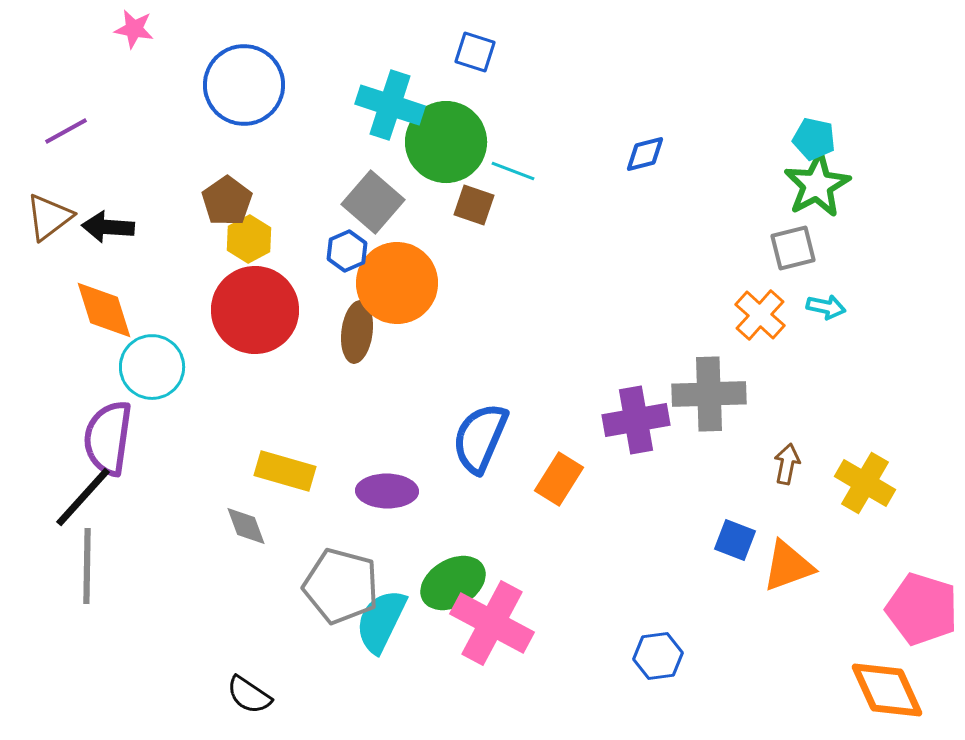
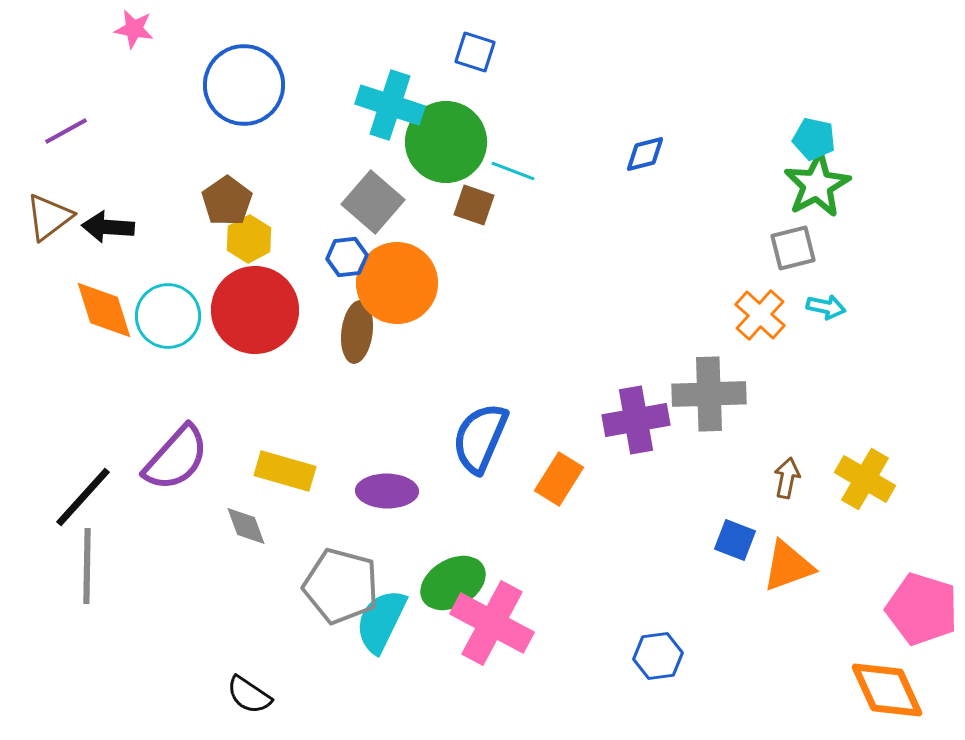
blue hexagon at (347, 251): moved 6 px down; rotated 18 degrees clockwise
cyan circle at (152, 367): moved 16 px right, 51 px up
purple semicircle at (108, 438): moved 68 px right, 20 px down; rotated 146 degrees counterclockwise
brown arrow at (787, 464): moved 14 px down
yellow cross at (865, 483): moved 4 px up
